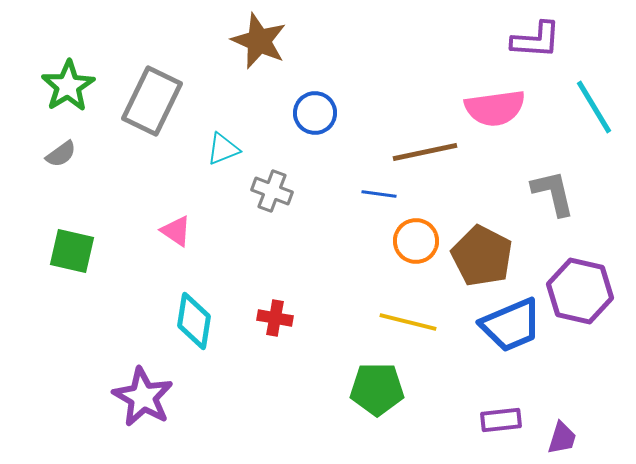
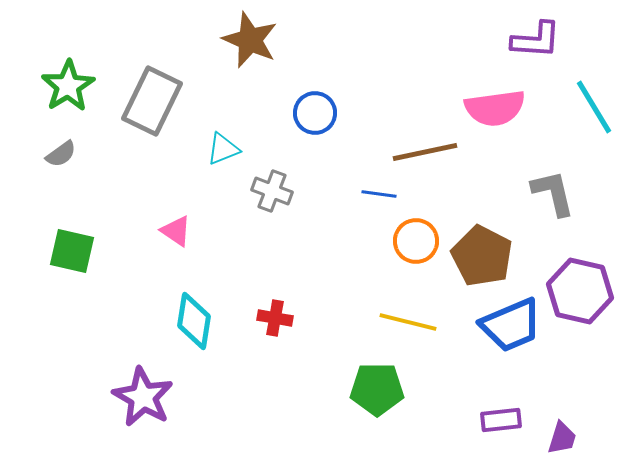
brown star: moved 9 px left, 1 px up
